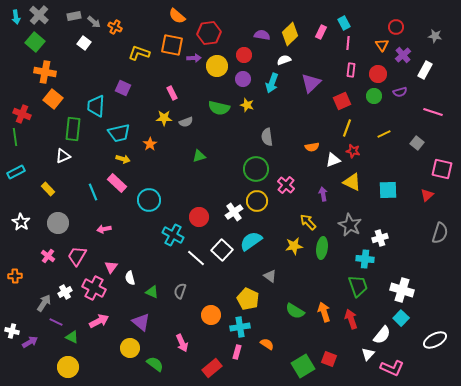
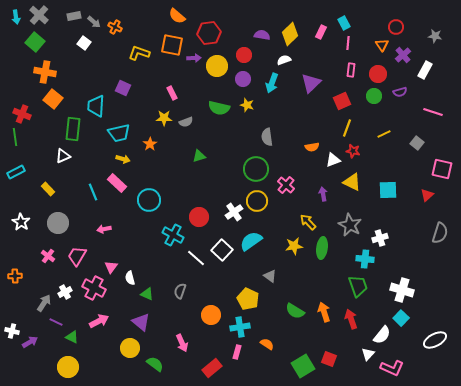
green triangle at (152, 292): moved 5 px left, 2 px down
